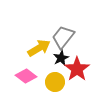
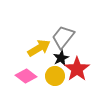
yellow circle: moved 6 px up
